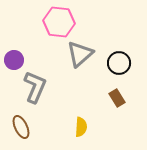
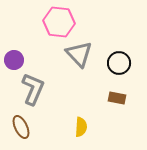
gray triangle: moved 1 px left; rotated 32 degrees counterclockwise
gray L-shape: moved 2 px left, 2 px down
brown rectangle: rotated 48 degrees counterclockwise
